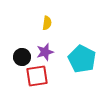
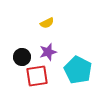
yellow semicircle: rotated 56 degrees clockwise
purple star: moved 3 px right
cyan pentagon: moved 4 px left, 11 px down
